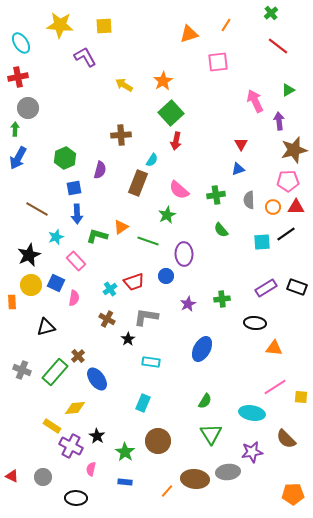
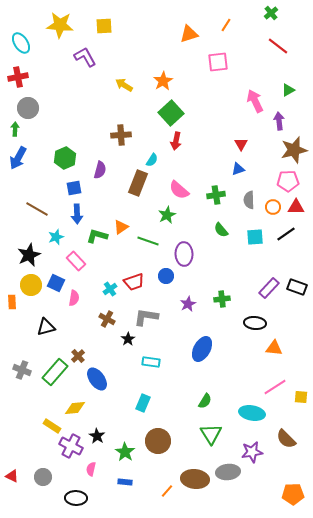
cyan square at (262, 242): moved 7 px left, 5 px up
purple rectangle at (266, 288): moved 3 px right; rotated 15 degrees counterclockwise
